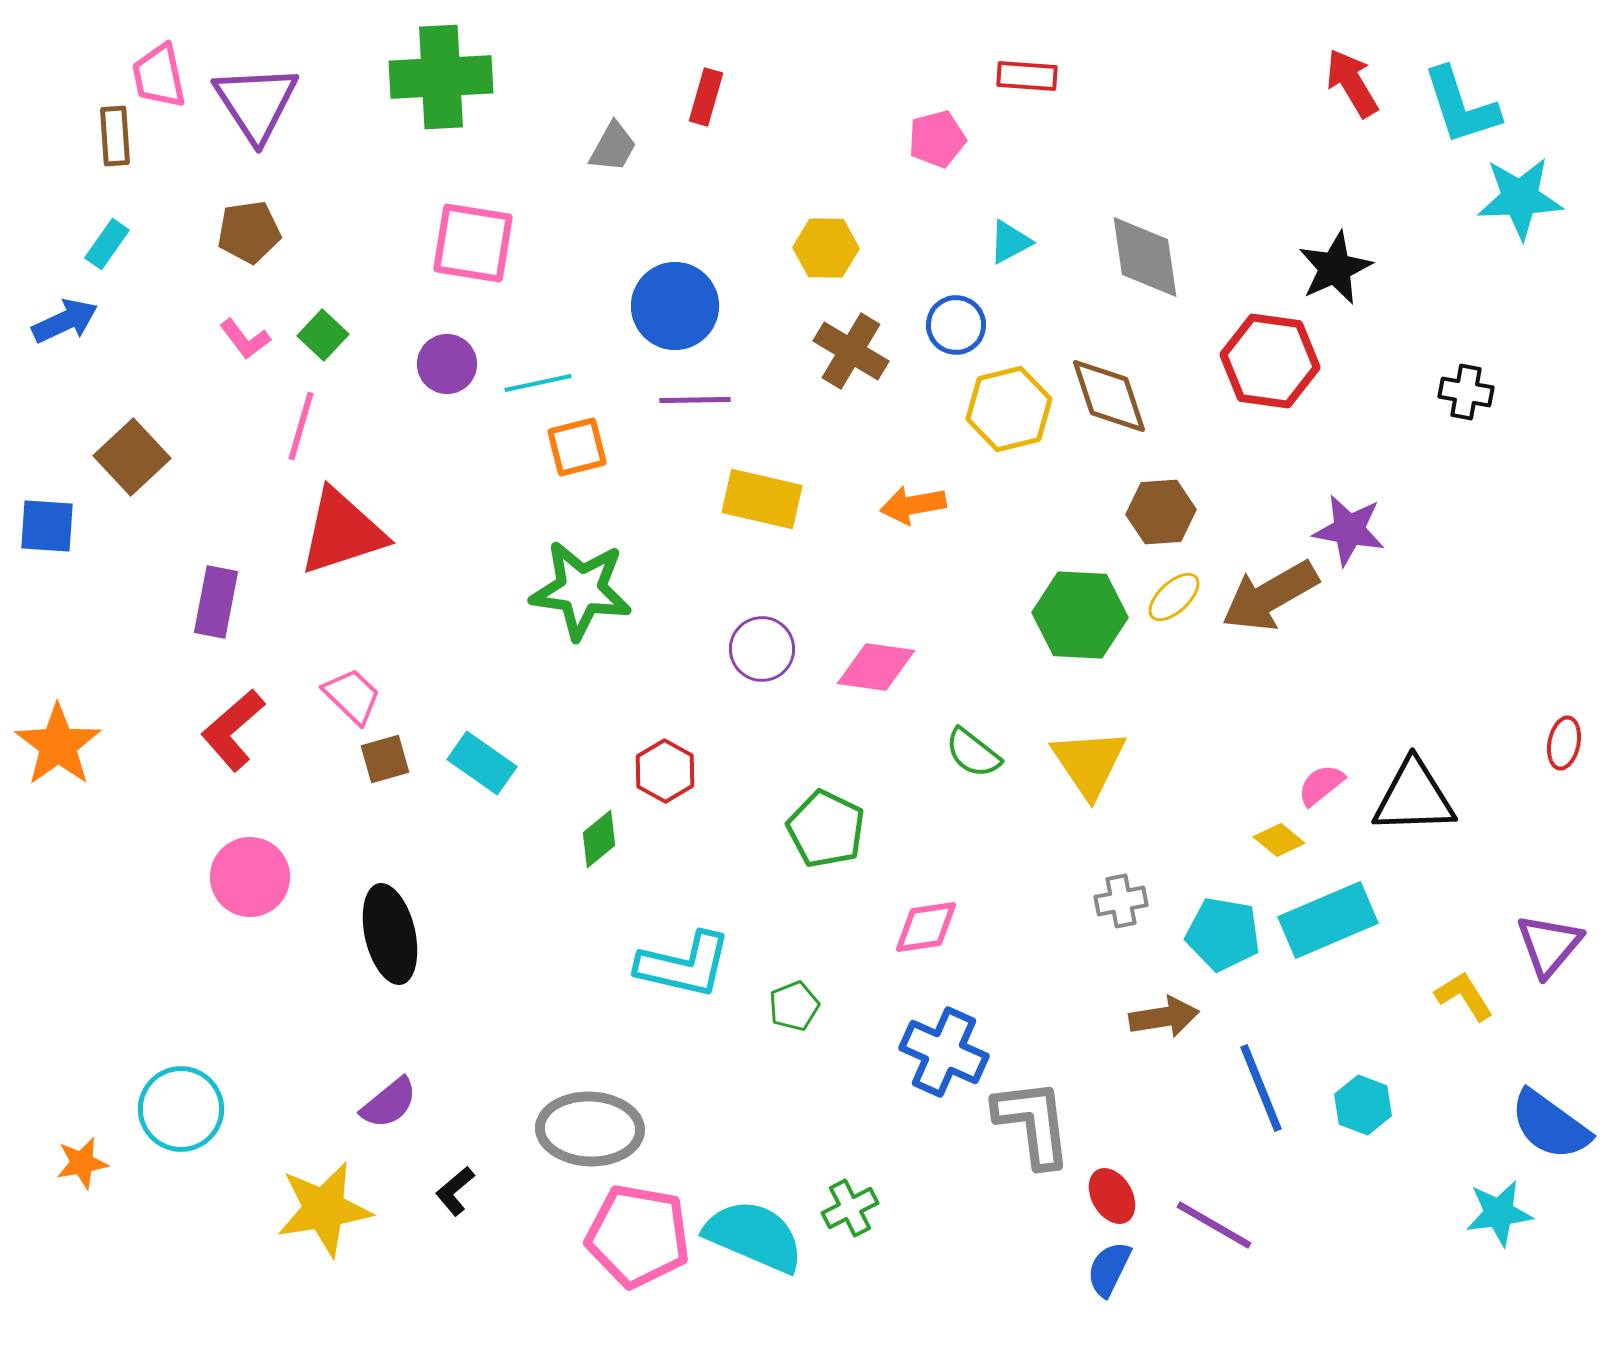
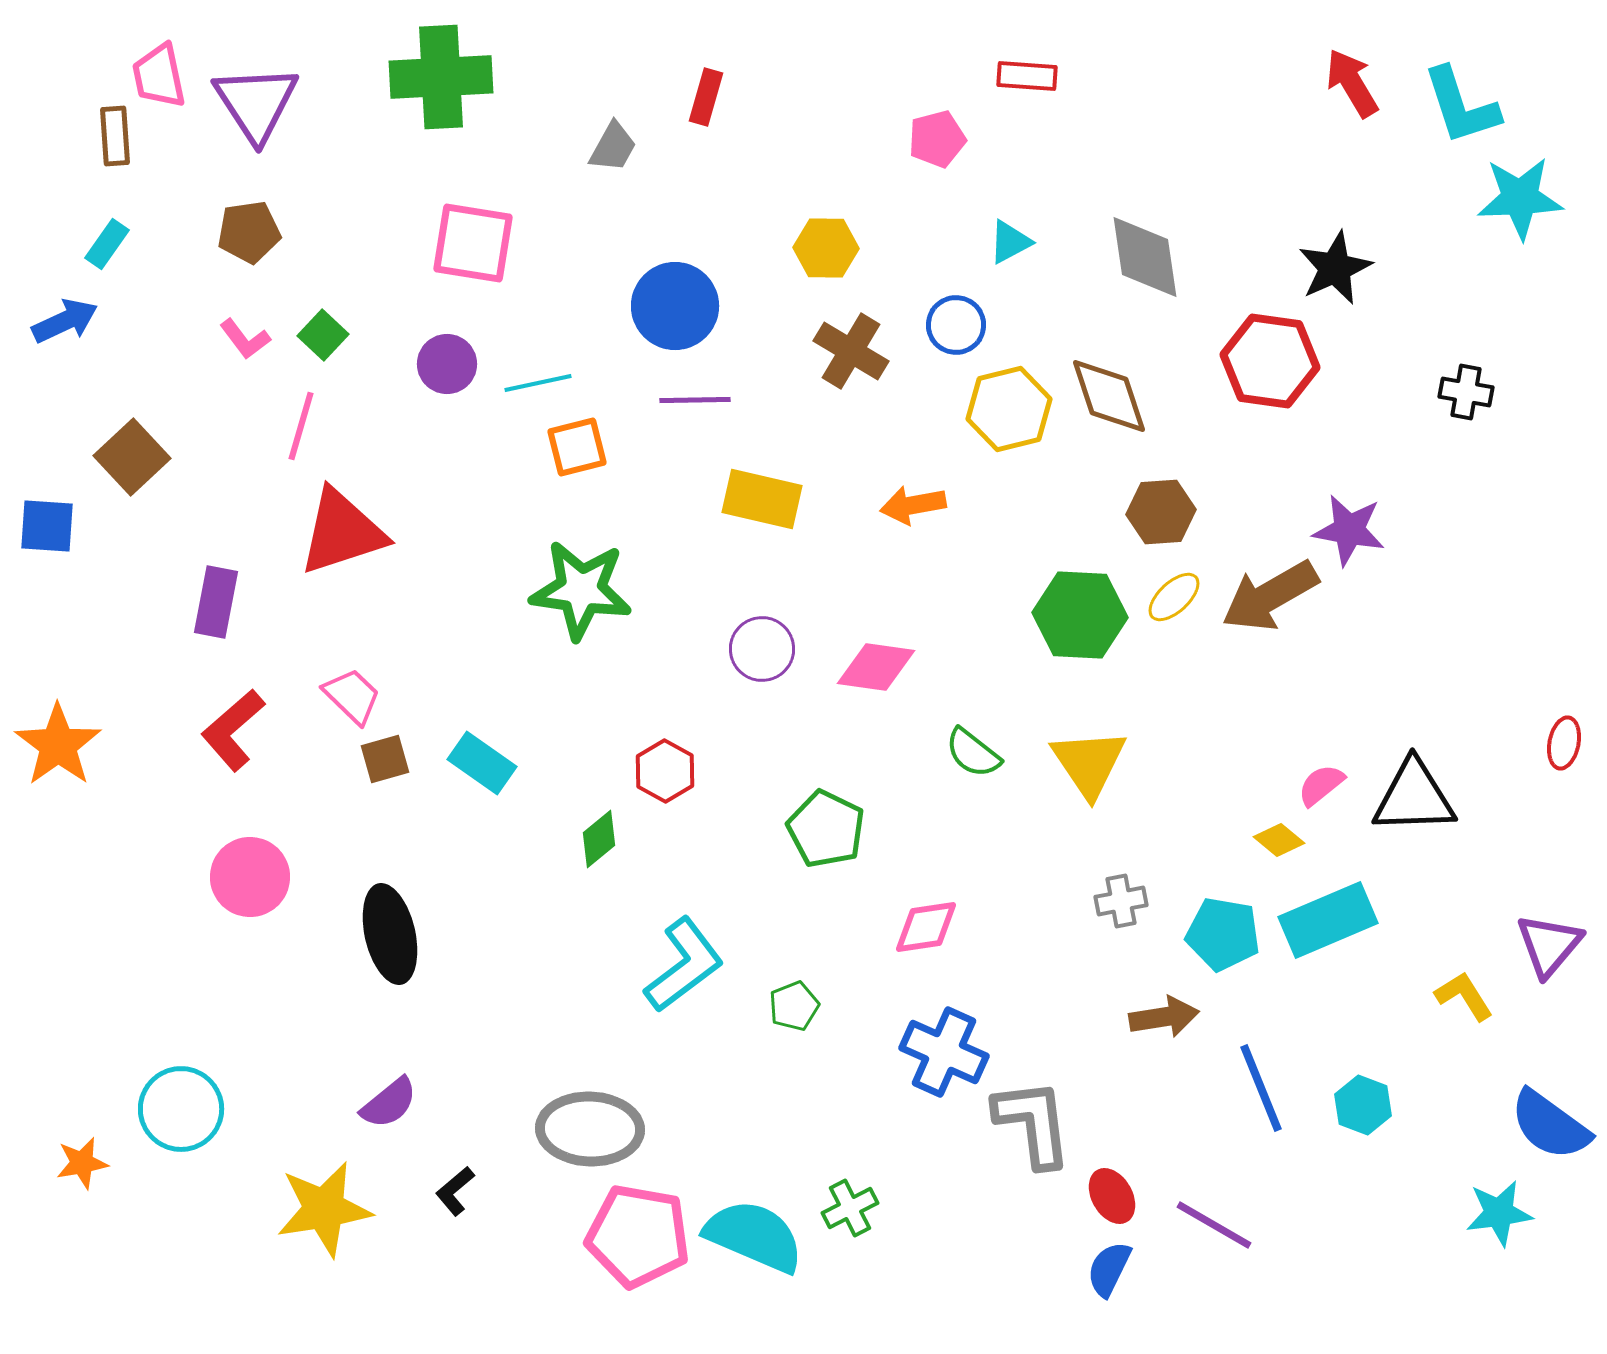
cyan L-shape at (684, 965): rotated 50 degrees counterclockwise
